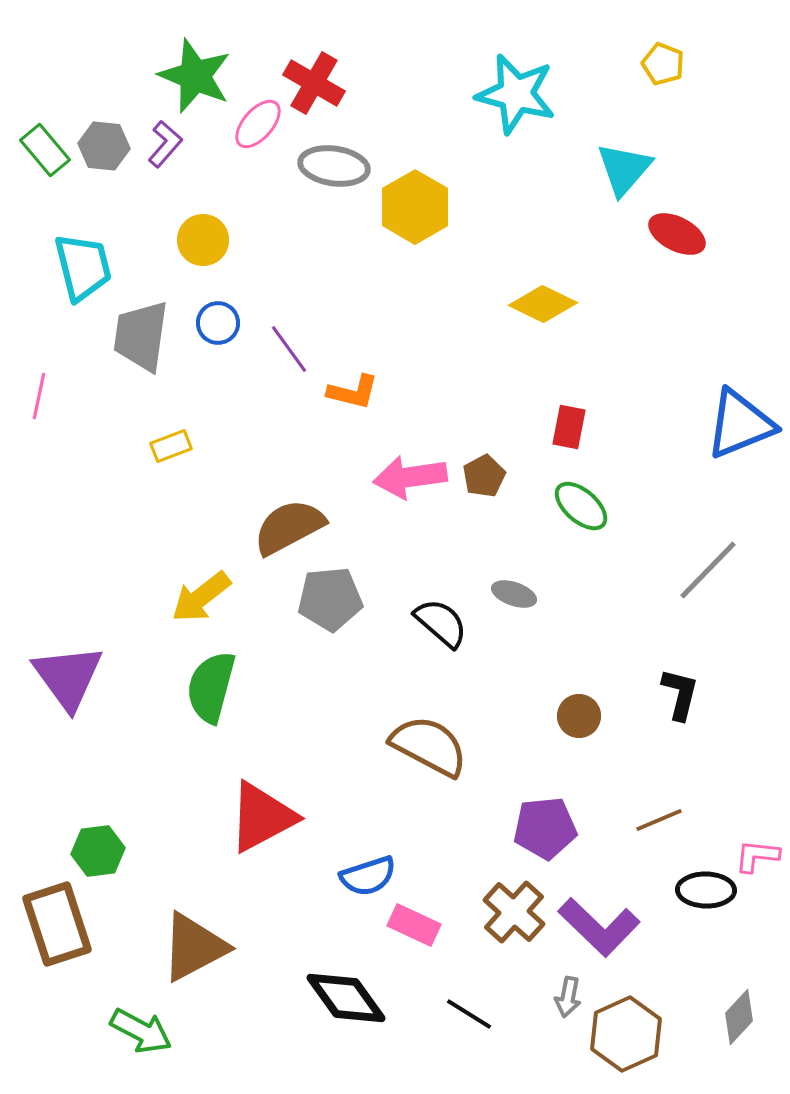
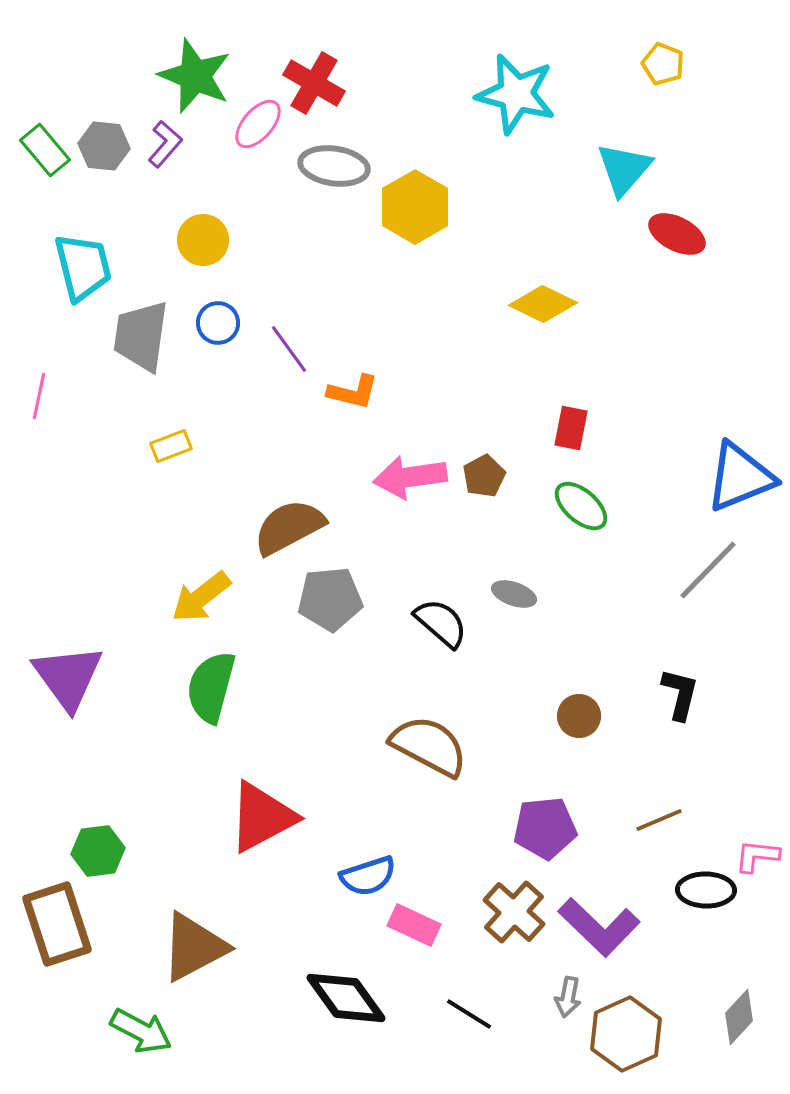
blue triangle at (740, 424): moved 53 px down
red rectangle at (569, 427): moved 2 px right, 1 px down
